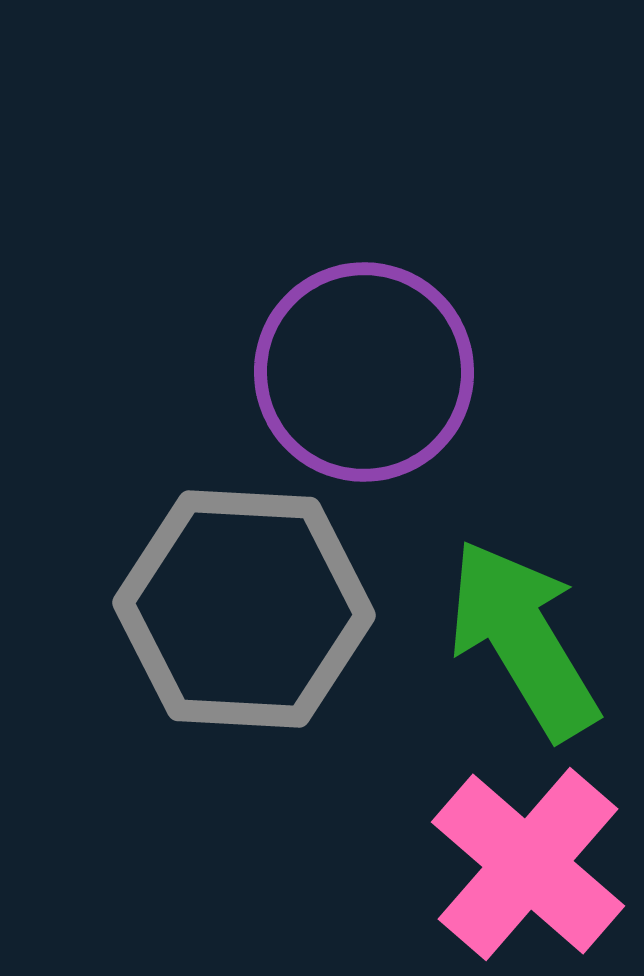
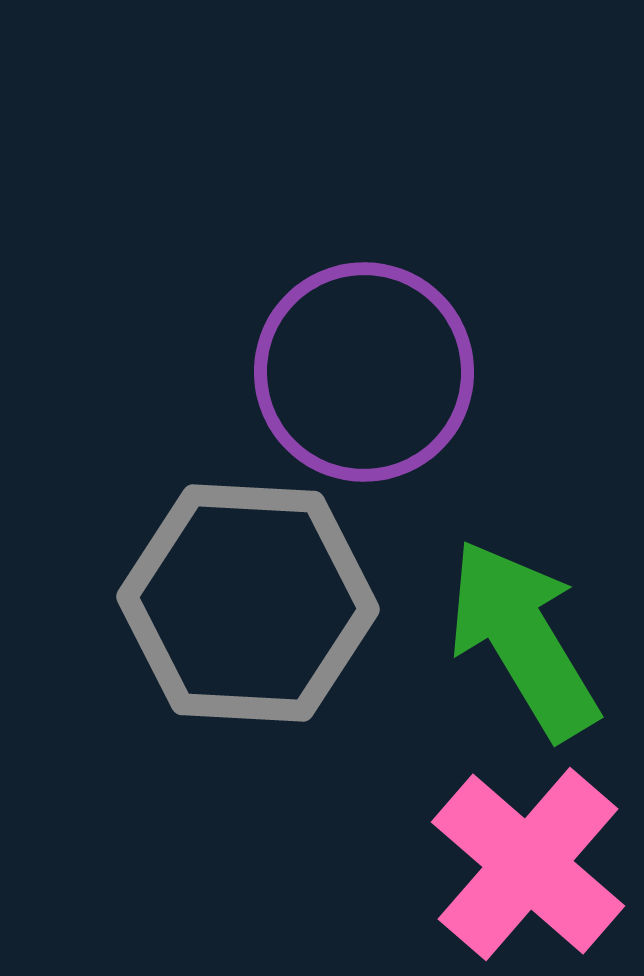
gray hexagon: moved 4 px right, 6 px up
